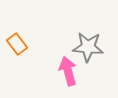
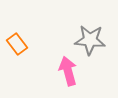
gray star: moved 2 px right, 7 px up
